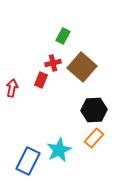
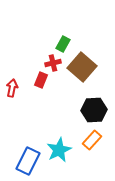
green rectangle: moved 8 px down
orange rectangle: moved 2 px left, 2 px down
